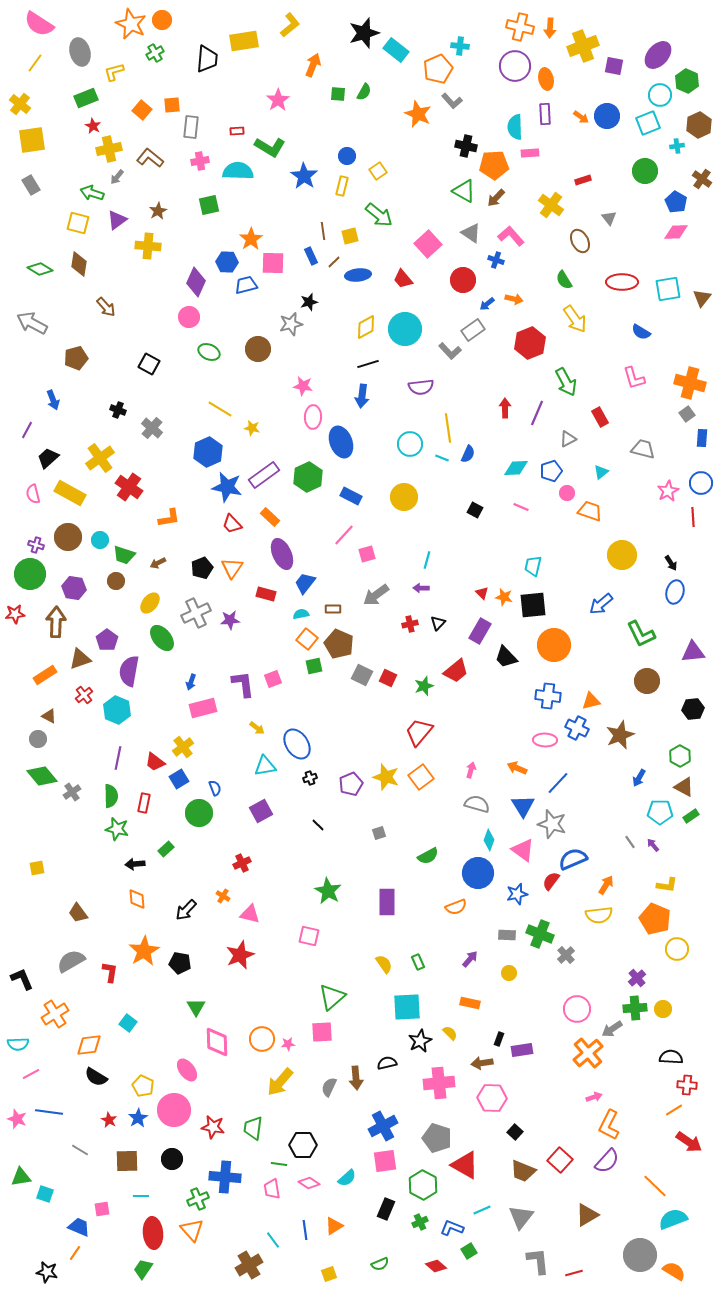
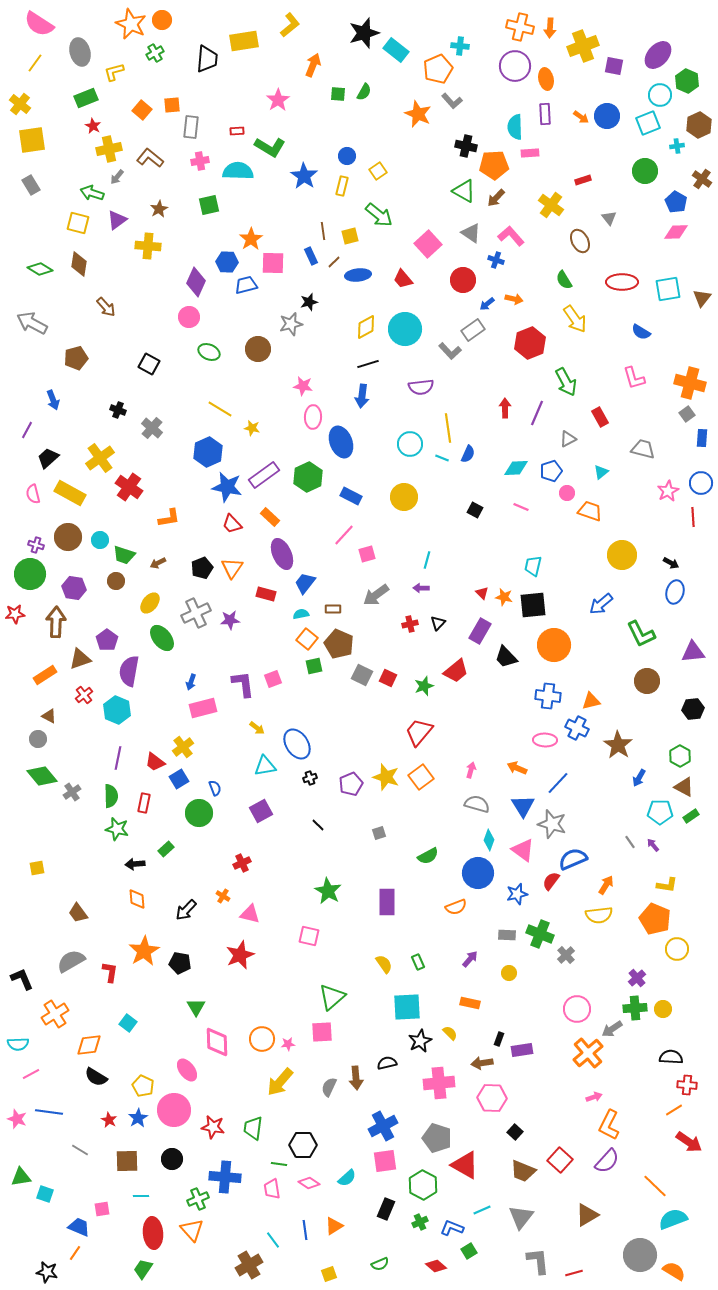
brown star at (158, 211): moved 1 px right, 2 px up
black arrow at (671, 563): rotated 28 degrees counterclockwise
brown star at (620, 735): moved 2 px left, 10 px down; rotated 16 degrees counterclockwise
